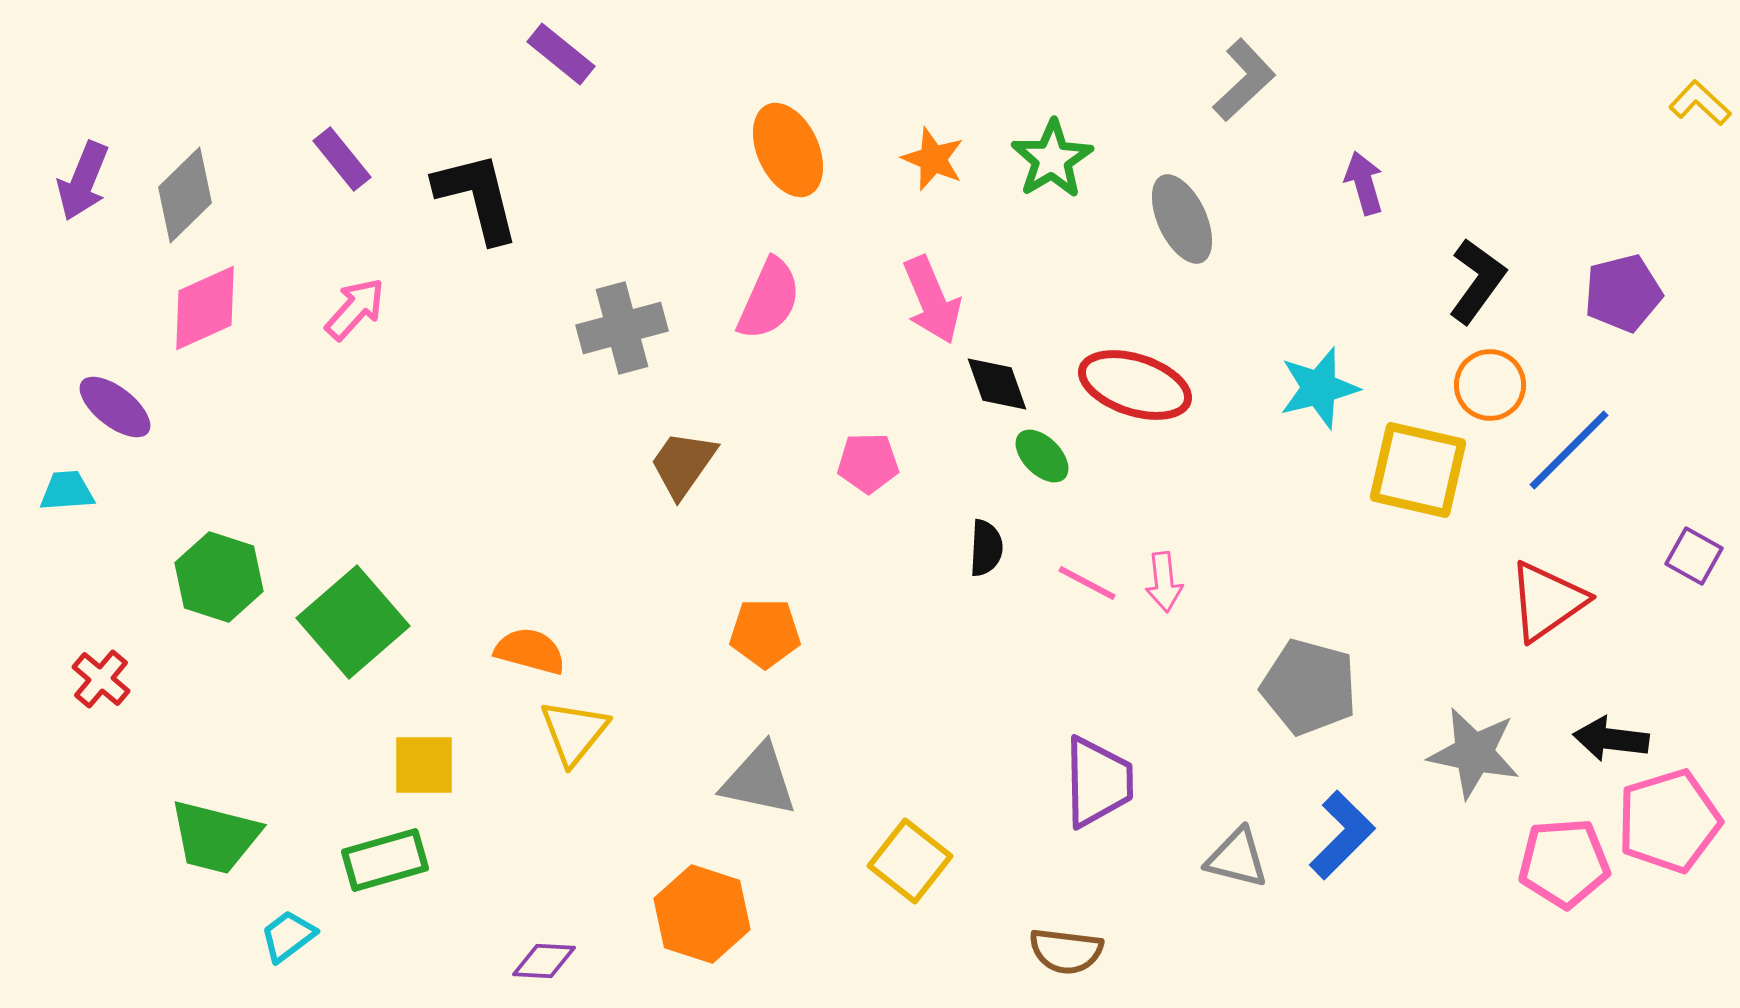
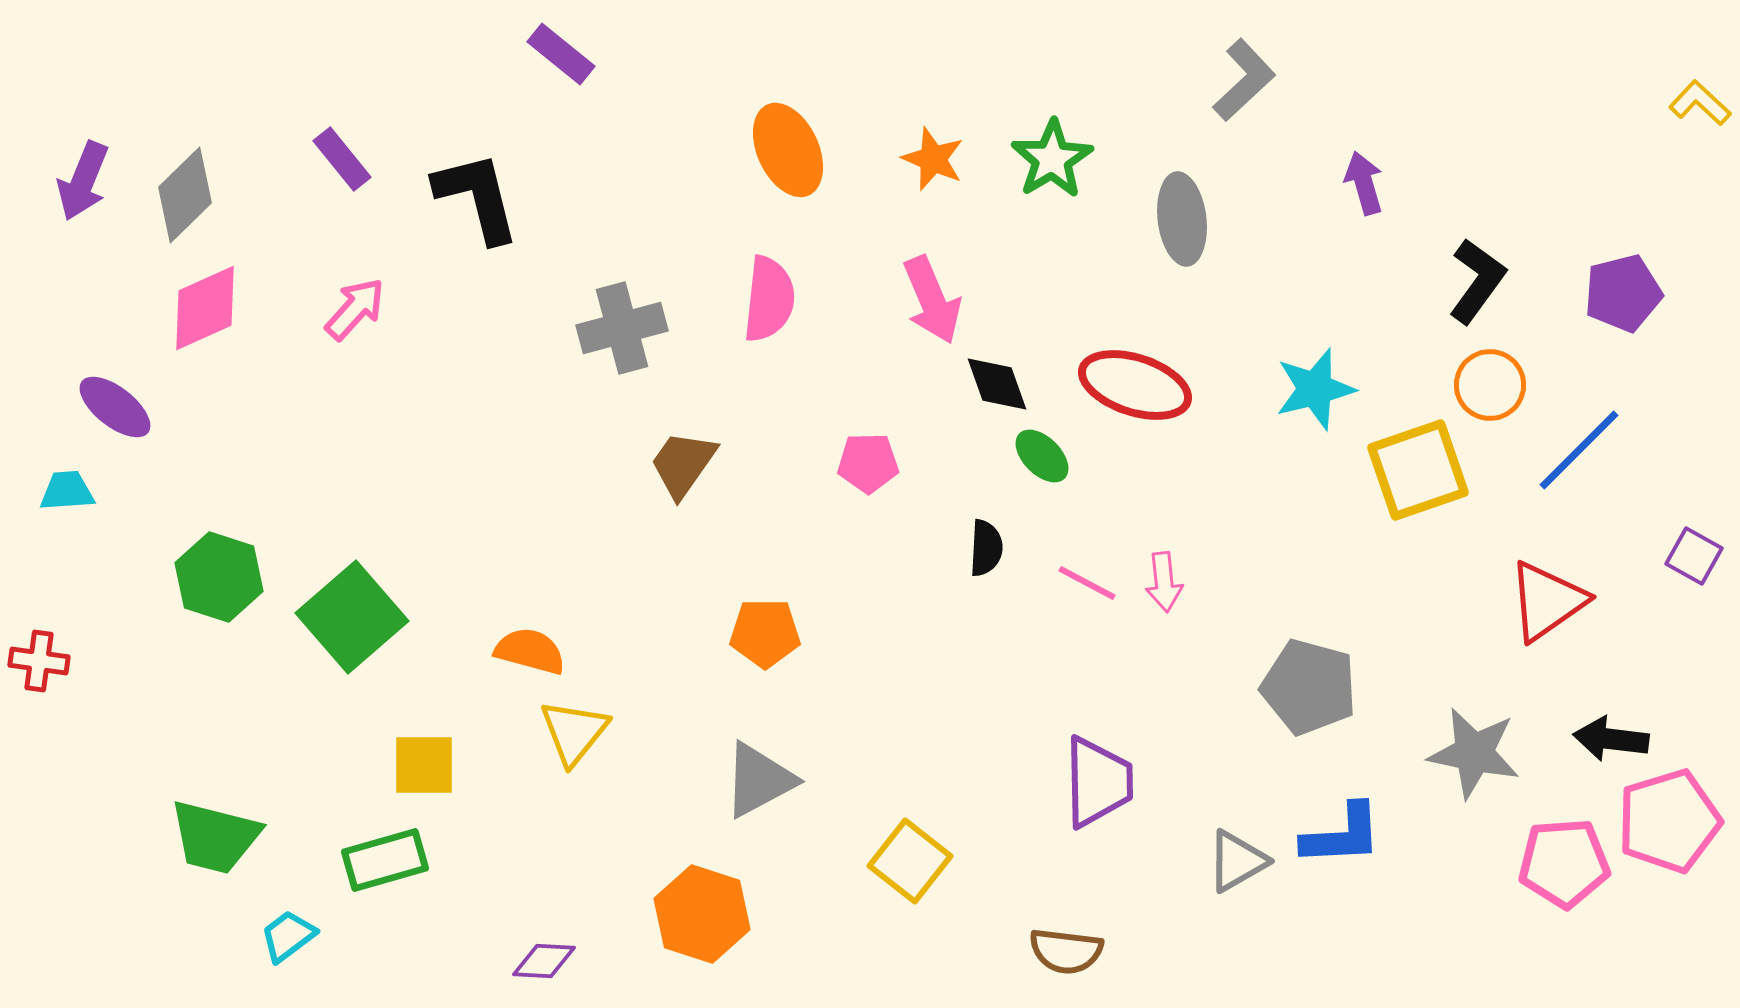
gray ellipse at (1182, 219): rotated 18 degrees clockwise
pink semicircle at (769, 299): rotated 18 degrees counterclockwise
cyan star at (1319, 388): moved 4 px left, 1 px down
blue line at (1569, 450): moved 10 px right
yellow square at (1418, 470): rotated 32 degrees counterclockwise
green square at (353, 622): moved 1 px left, 5 px up
red cross at (101, 679): moved 62 px left, 18 px up; rotated 32 degrees counterclockwise
gray triangle at (759, 780): rotated 40 degrees counterclockwise
blue L-shape at (1342, 835): rotated 42 degrees clockwise
gray triangle at (1237, 858): moved 3 px down; rotated 44 degrees counterclockwise
